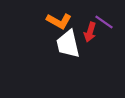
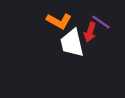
purple line: moved 3 px left
white trapezoid: moved 4 px right, 1 px up
